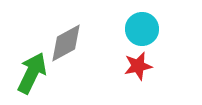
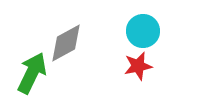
cyan circle: moved 1 px right, 2 px down
